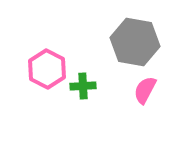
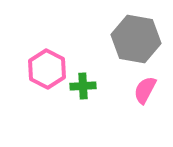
gray hexagon: moved 1 px right, 3 px up
